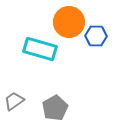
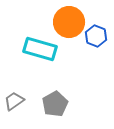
blue hexagon: rotated 20 degrees clockwise
gray pentagon: moved 4 px up
